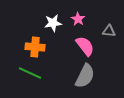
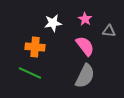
pink star: moved 7 px right
